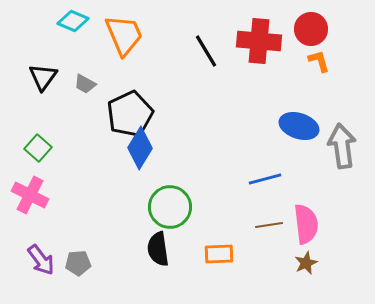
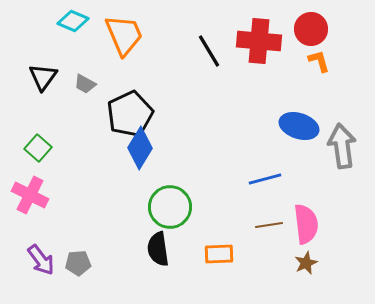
black line: moved 3 px right
